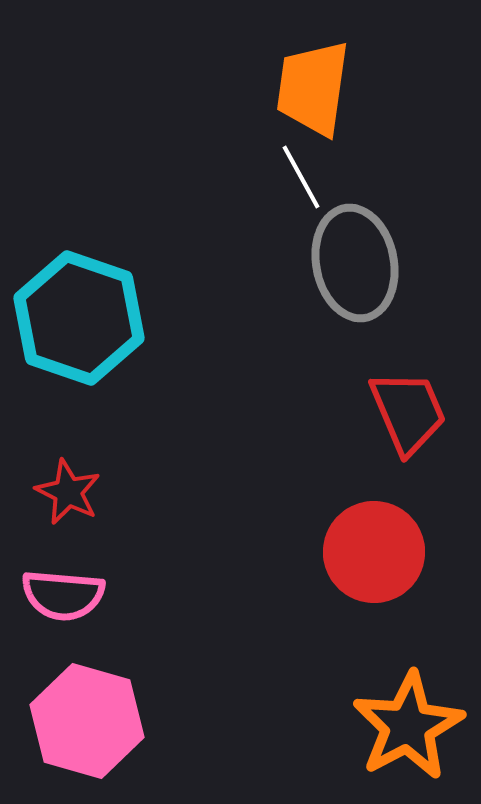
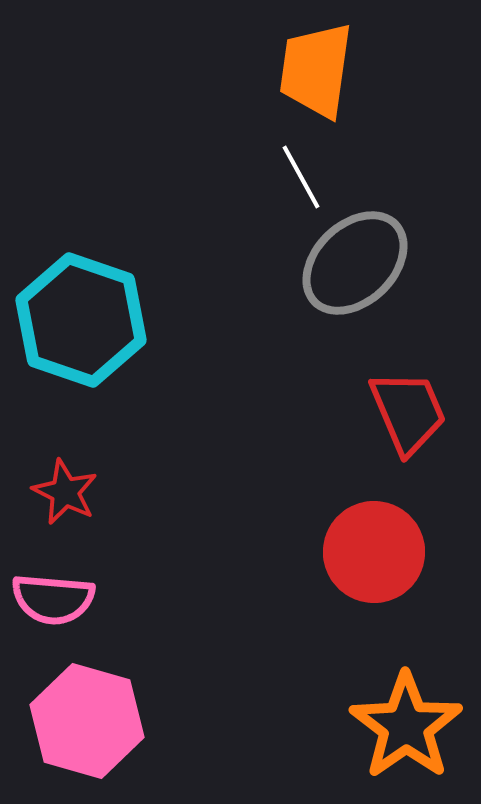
orange trapezoid: moved 3 px right, 18 px up
gray ellipse: rotated 57 degrees clockwise
cyan hexagon: moved 2 px right, 2 px down
red star: moved 3 px left
pink semicircle: moved 10 px left, 4 px down
orange star: moved 2 px left; rotated 7 degrees counterclockwise
